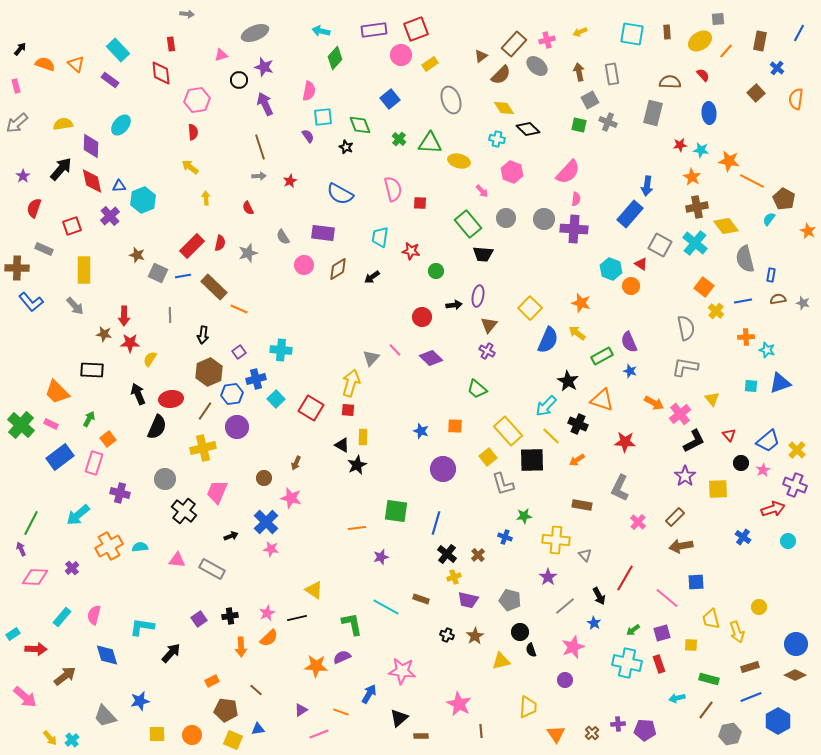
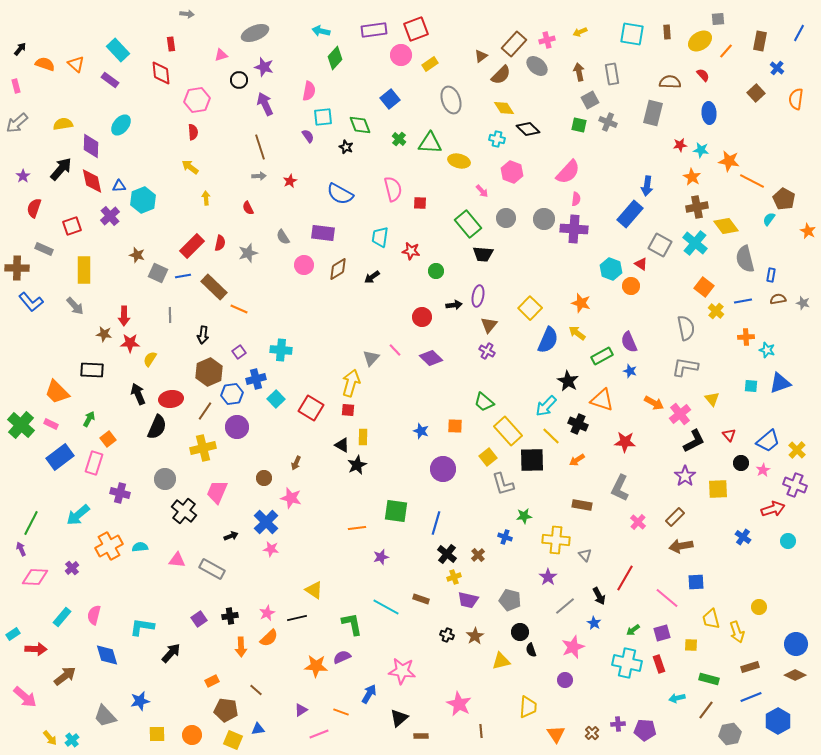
green trapezoid at (477, 389): moved 7 px right, 13 px down
